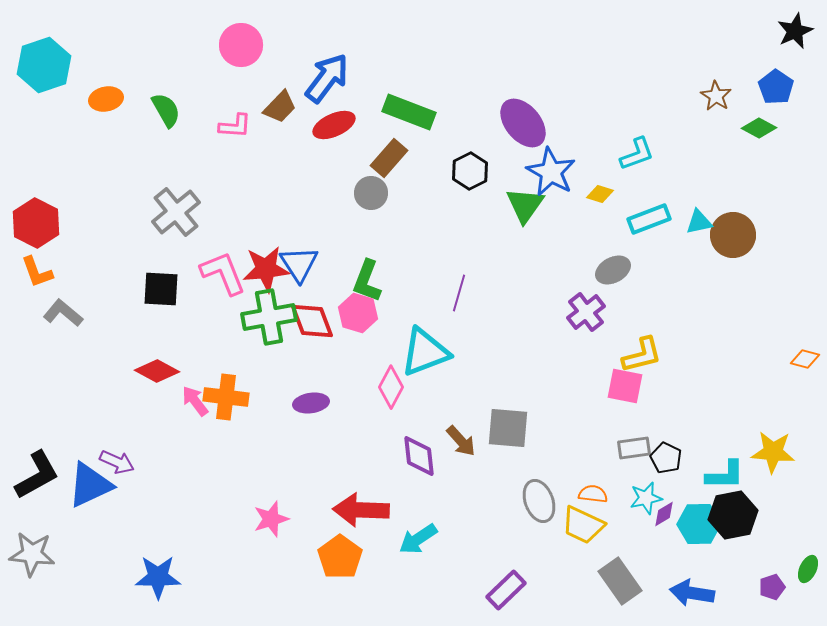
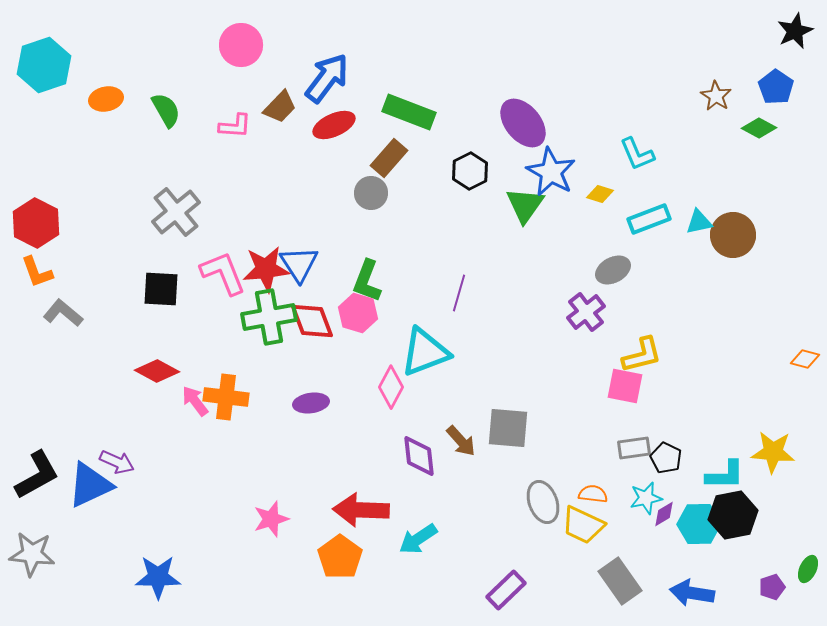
cyan L-shape at (637, 154): rotated 87 degrees clockwise
gray ellipse at (539, 501): moved 4 px right, 1 px down
